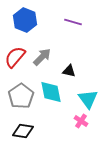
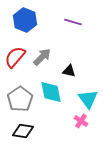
gray pentagon: moved 1 px left, 3 px down
